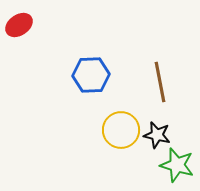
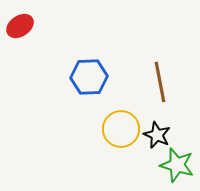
red ellipse: moved 1 px right, 1 px down
blue hexagon: moved 2 px left, 2 px down
yellow circle: moved 1 px up
black star: rotated 12 degrees clockwise
